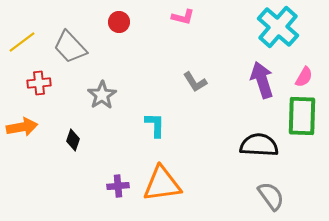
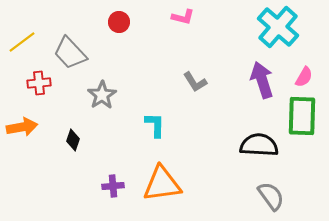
gray trapezoid: moved 6 px down
purple cross: moved 5 px left
